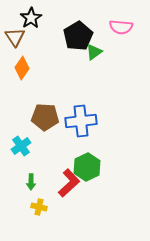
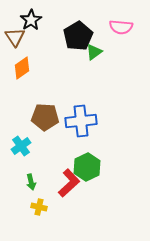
black star: moved 2 px down
orange diamond: rotated 20 degrees clockwise
green arrow: rotated 14 degrees counterclockwise
